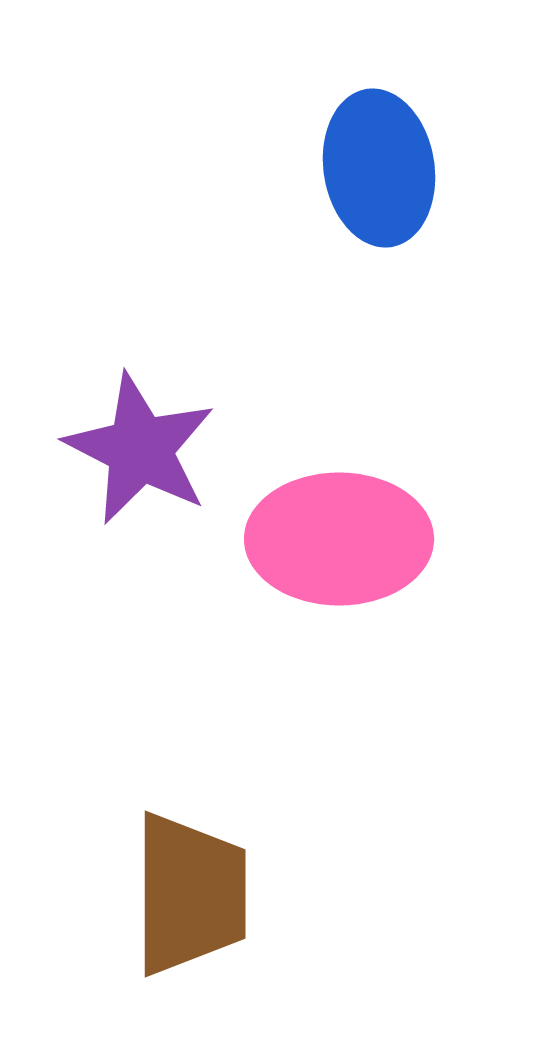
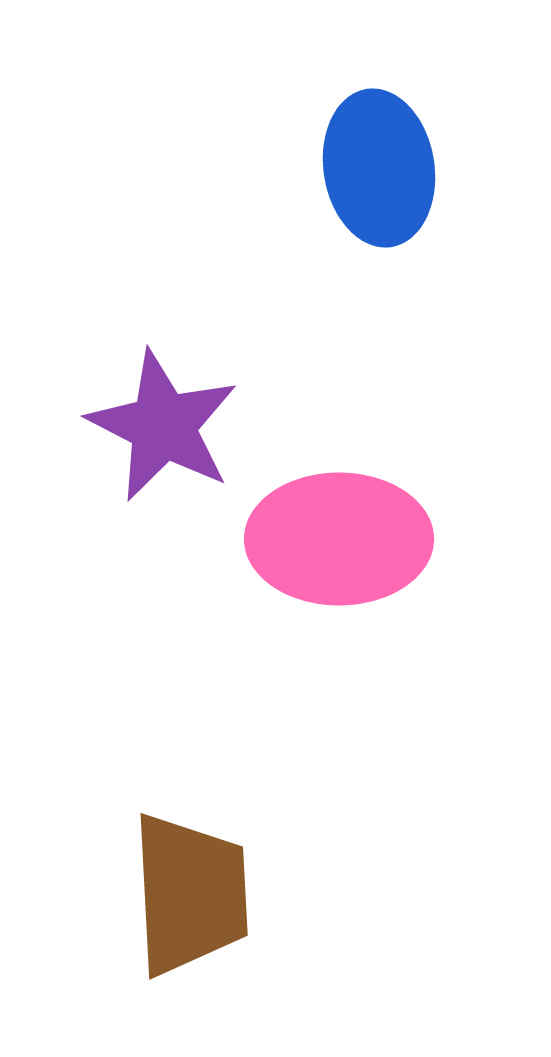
purple star: moved 23 px right, 23 px up
brown trapezoid: rotated 3 degrees counterclockwise
